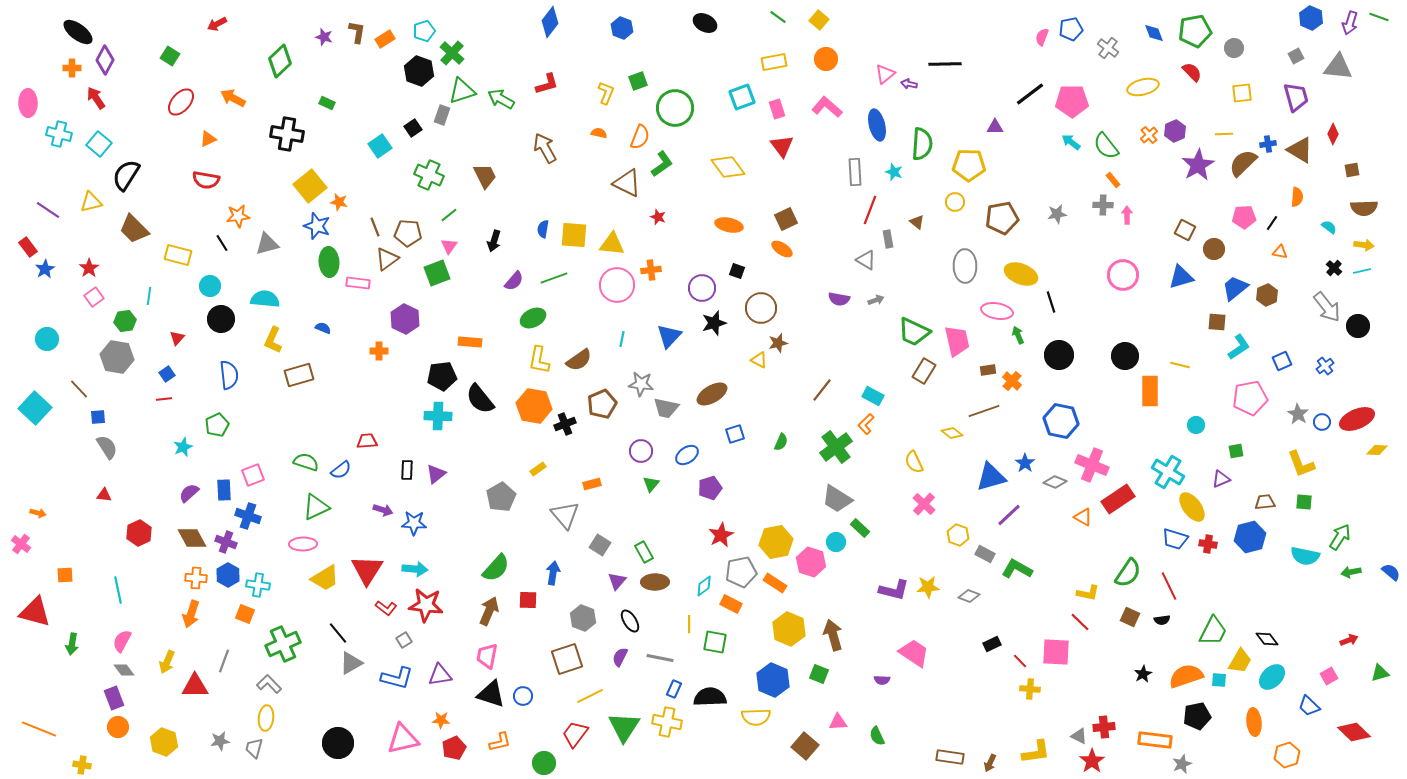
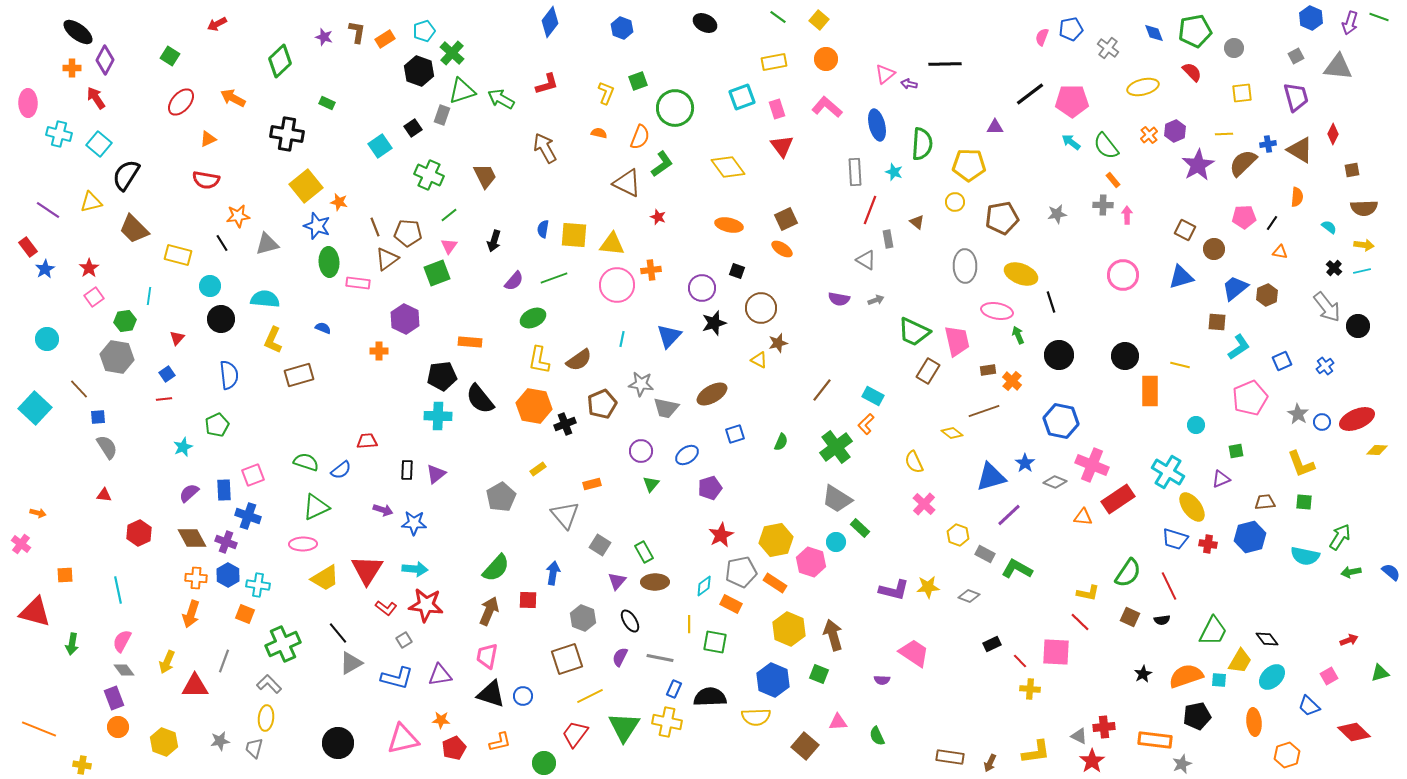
yellow square at (310, 186): moved 4 px left
brown rectangle at (924, 371): moved 4 px right
pink pentagon at (1250, 398): rotated 12 degrees counterclockwise
orange triangle at (1083, 517): rotated 24 degrees counterclockwise
yellow hexagon at (776, 542): moved 2 px up
